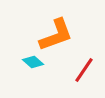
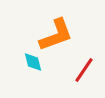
cyan diamond: rotated 35 degrees clockwise
